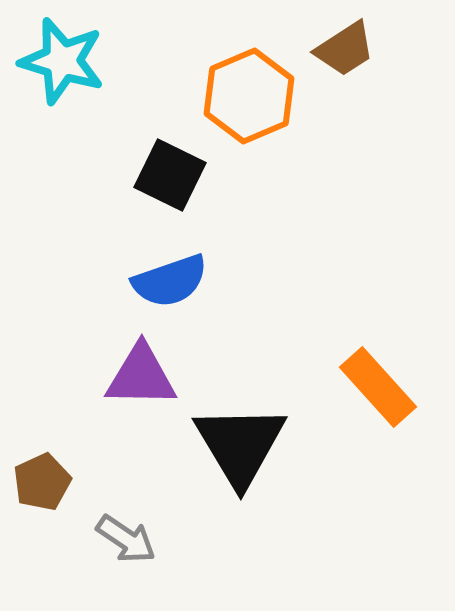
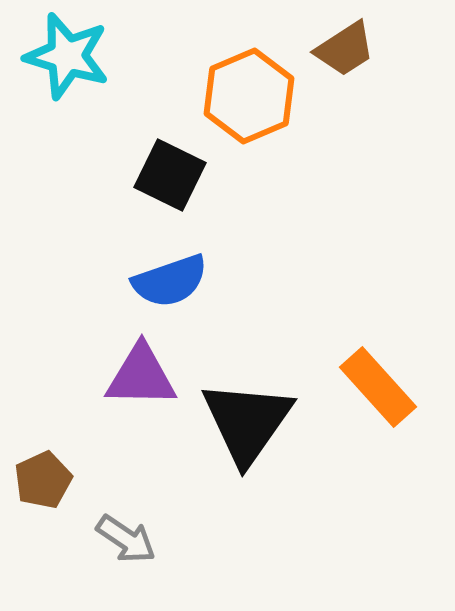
cyan star: moved 5 px right, 5 px up
black triangle: moved 7 px right, 23 px up; rotated 6 degrees clockwise
brown pentagon: moved 1 px right, 2 px up
